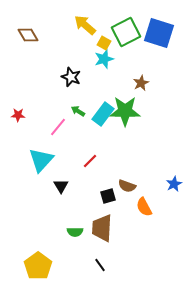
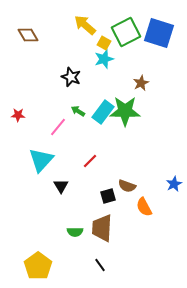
cyan rectangle: moved 2 px up
